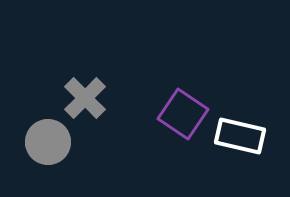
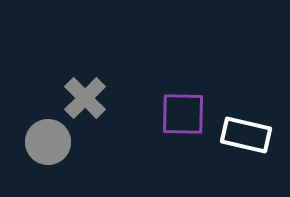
purple square: rotated 33 degrees counterclockwise
white rectangle: moved 6 px right, 1 px up
